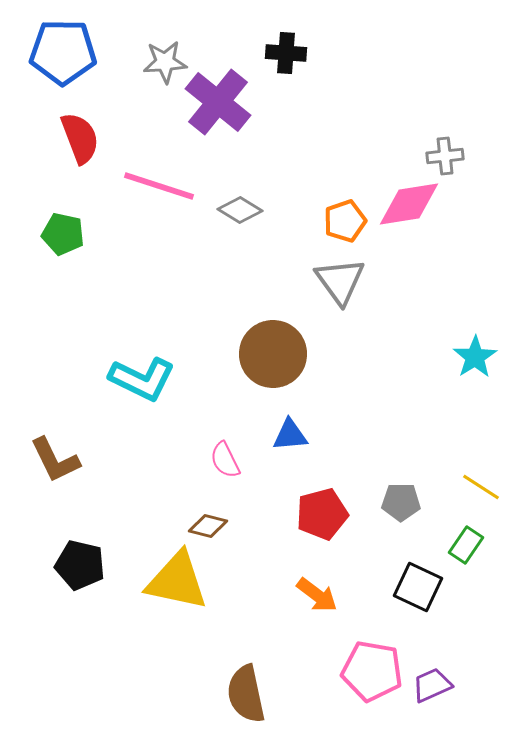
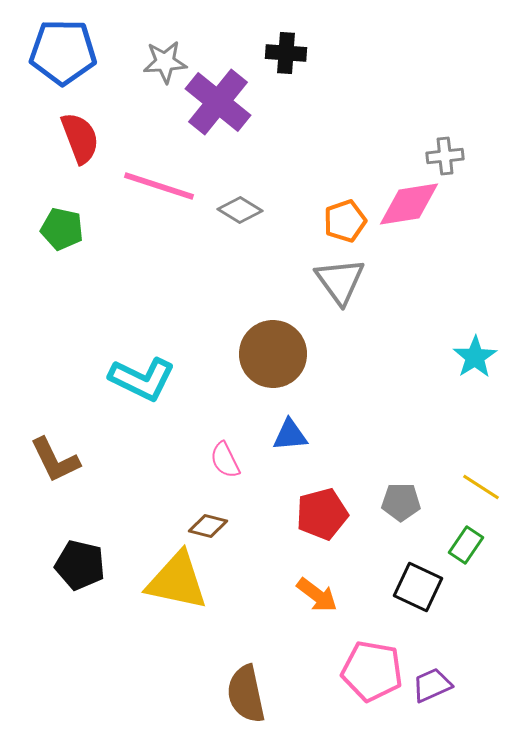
green pentagon: moved 1 px left, 5 px up
